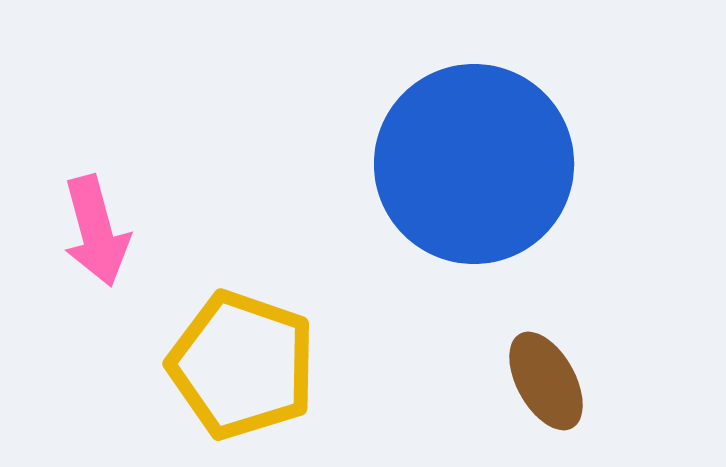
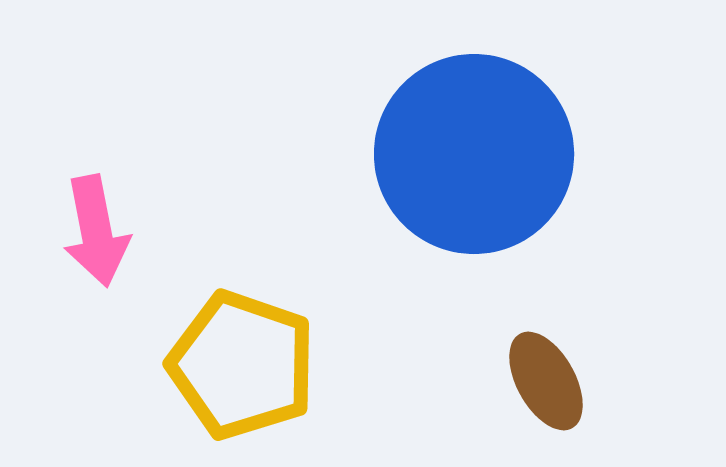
blue circle: moved 10 px up
pink arrow: rotated 4 degrees clockwise
